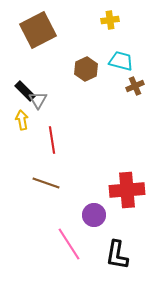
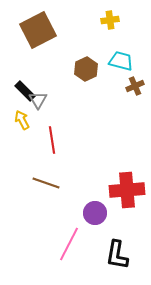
yellow arrow: rotated 18 degrees counterclockwise
purple circle: moved 1 px right, 2 px up
pink line: rotated 60 degrees clockwise
